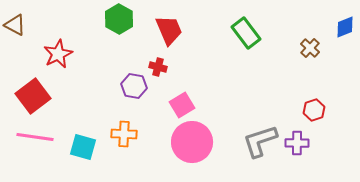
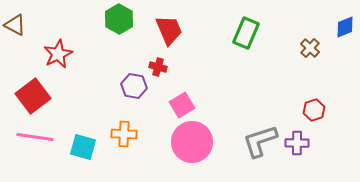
green rectangle: rotated 60 degrees clockwise
